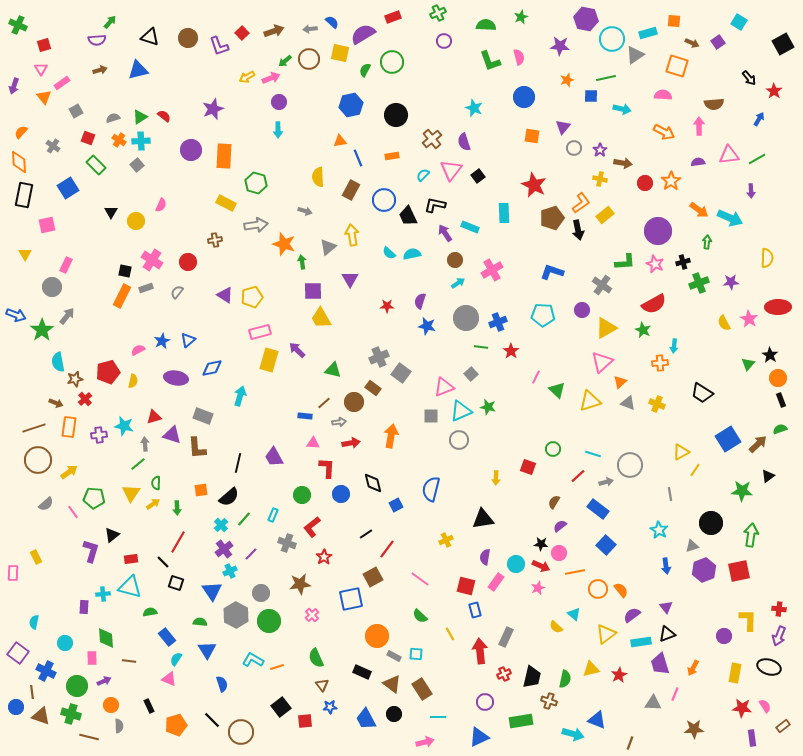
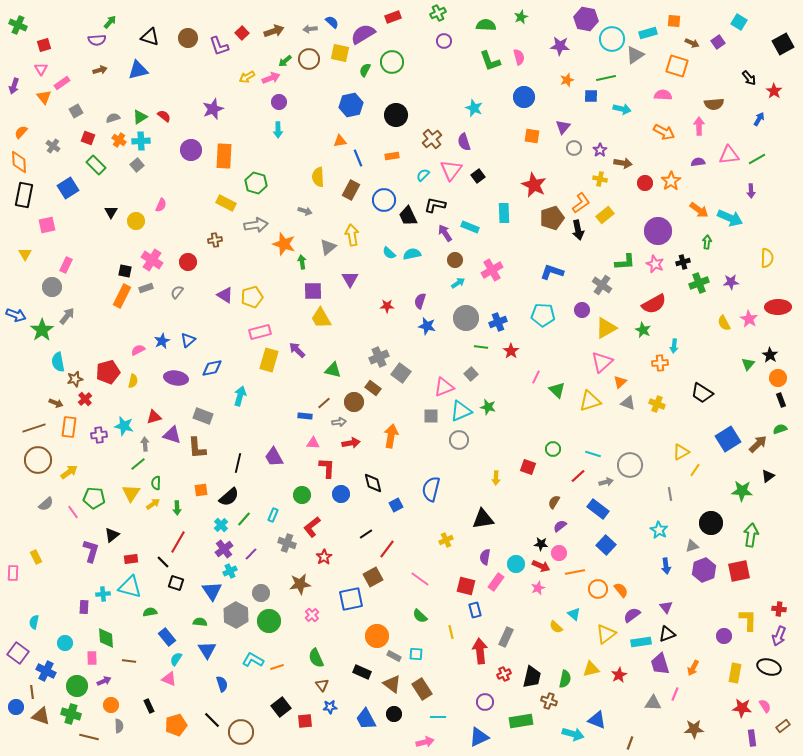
yellow line at (450, 634): moved 1 px right, 2 px up; rotated 16 degrees clockwise
